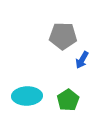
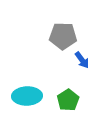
blue arrow: rotated 66 degrees counterclockwise
